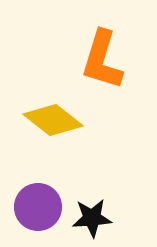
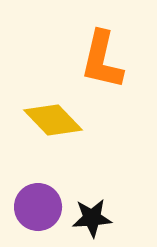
orange L-shape: rotated 4 degrees counterclockwise
yellow diamond: rotated 8 degrees clockwise
